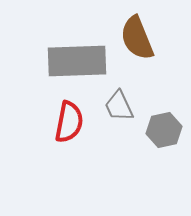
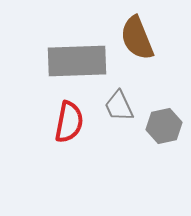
gray hexagon: moved 4 px up
